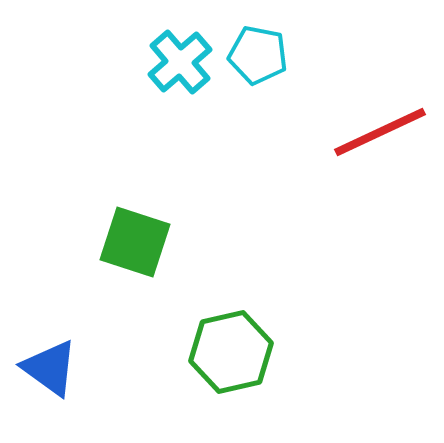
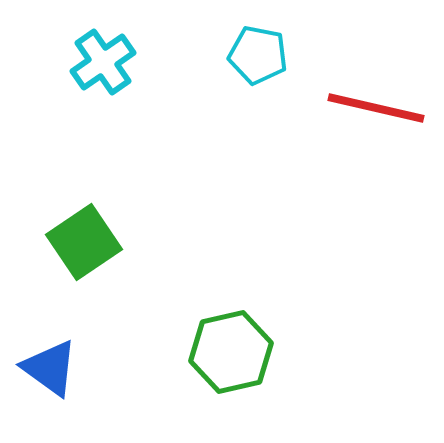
cyan cross: moved 77 px left; rotated 6 degrees clockwise
red line: moved 4 px left, 24 px up; rotated 38 degrees clockwise
green square: moved 51 px left; rotated 38 degrees clockwise
